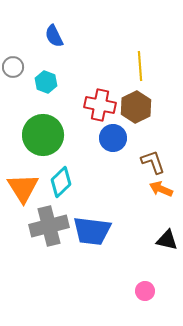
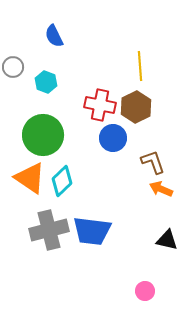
cyan diamond: moved 1 px right, 1 px up
orange triangle: moved 7 px right, 10 px up; rotated 24 degrees counterclockwise
gray cross: moved 4 px down
